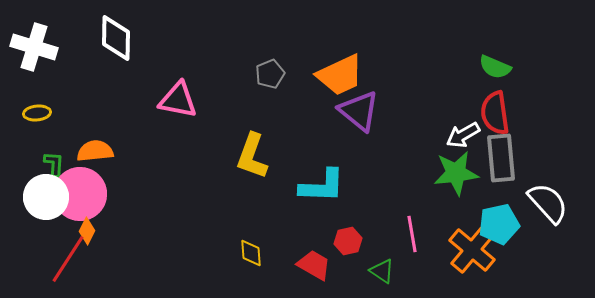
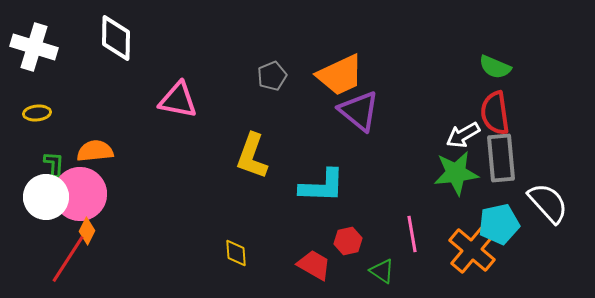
gray pentagon: moved 2 px right, 2 px down
yellow diamond: moved 15 px left
